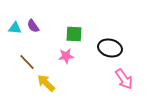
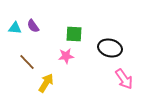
yellow arrow: rotated 78 degrees clockwise
